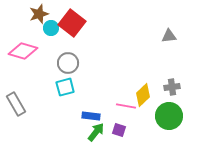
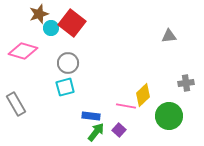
gray cross: moved 14 px right, 4 px up
purple square: rotated 24 degrees clockwise
